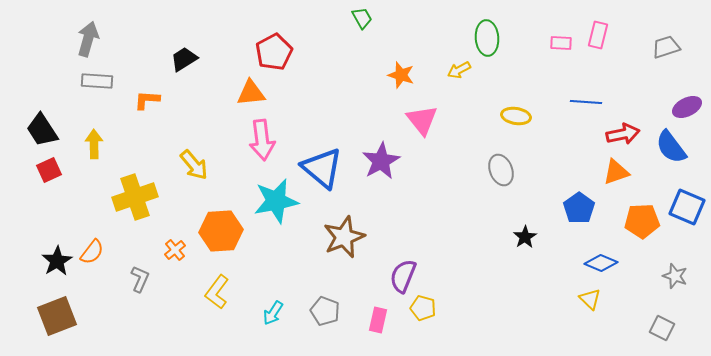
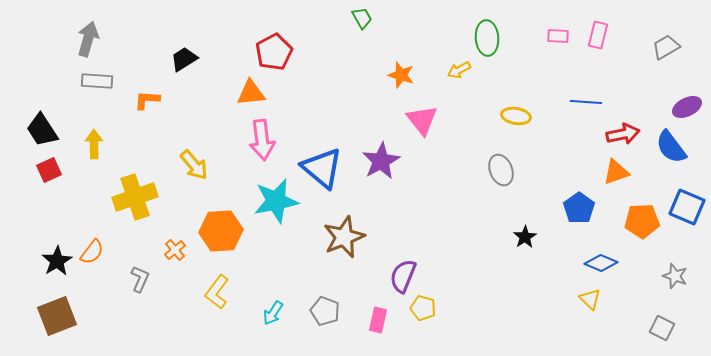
pink rectangle at (561, 43): moved 3 px left, 7 px up
gray trapezoid at (666, 47): rotated 12 degrees counterclockwise
